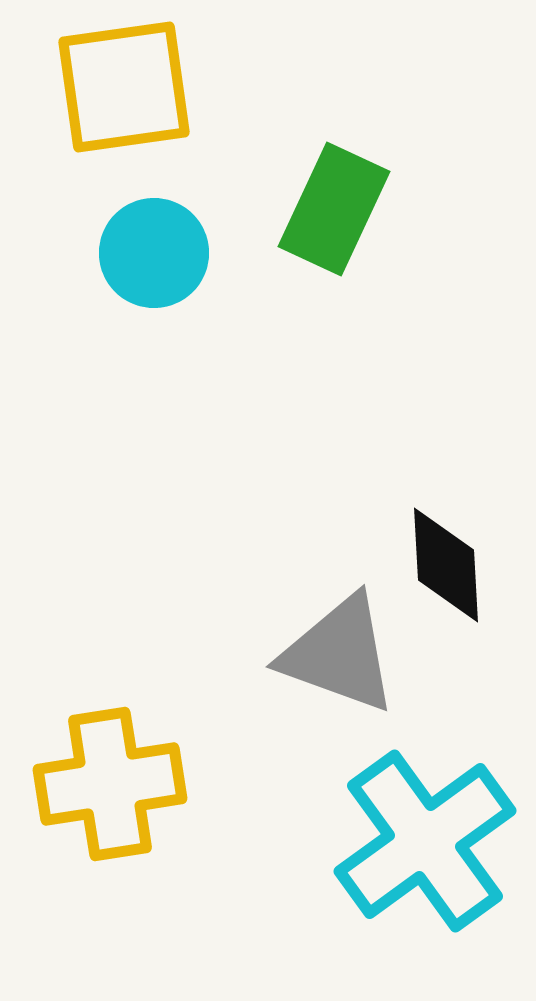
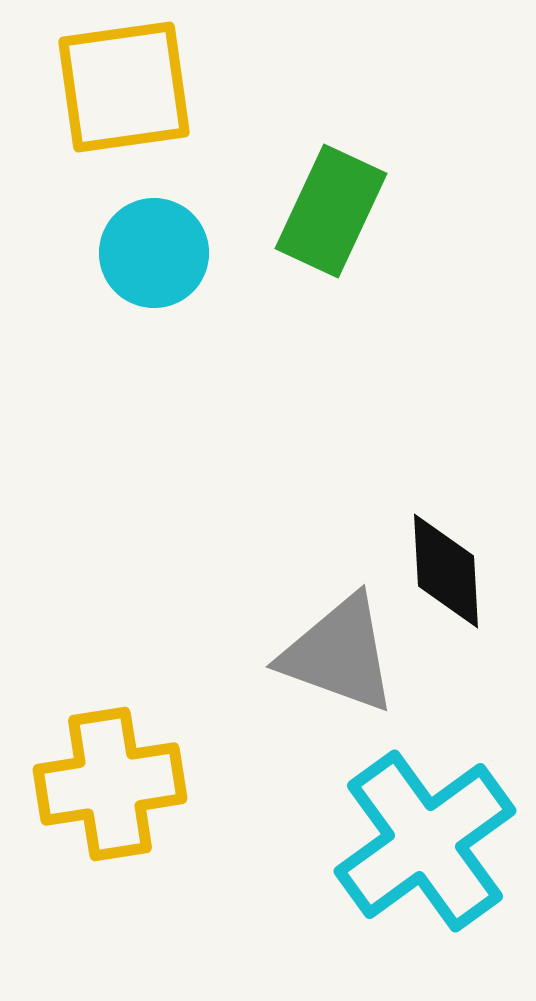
green rectangle: moved 3 px left, 2 px down
black diamond: moved 6 px down
